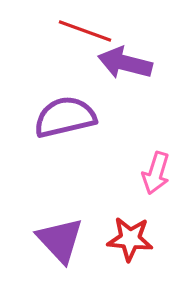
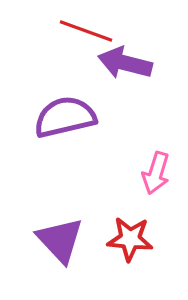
red line: moved 1 px right
